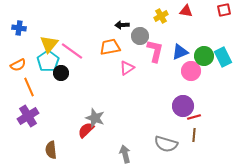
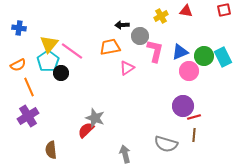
pink circle: moved 2 px left
